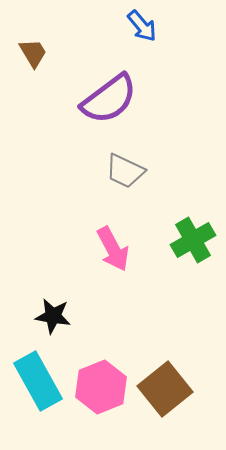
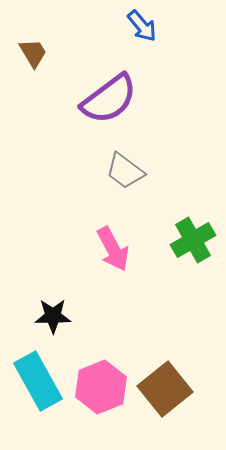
gray trapezoid: rotated 12 degrees clockwise
black star: rotated 9 degrees counterclockwise
